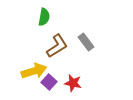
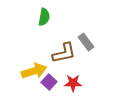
brown L-shape: moved 7 px right, 7 px down; rotated 20 degrees clockwise
red star: rotated 12 degrees counterclockwise
